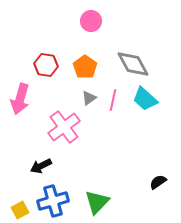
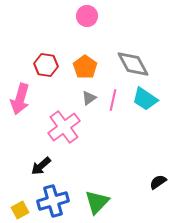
pink circle: moved 4 px left, 5 px up
cyan trapezoid: rotated 8 degrees counterclockwise
black arrow: rotated 15 degrees counterclockwise
